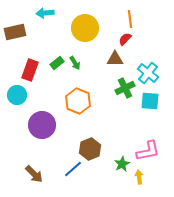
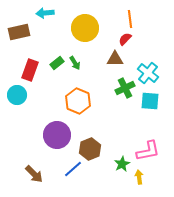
brown rectangle: moved 4 px right
purple circle: moved 15 px right, 10 px down
